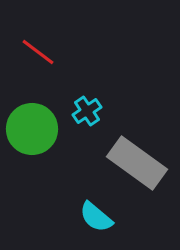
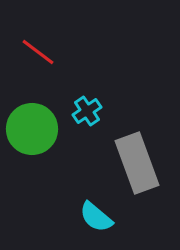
gray rectangle: rotated 34 degrees clockwise
